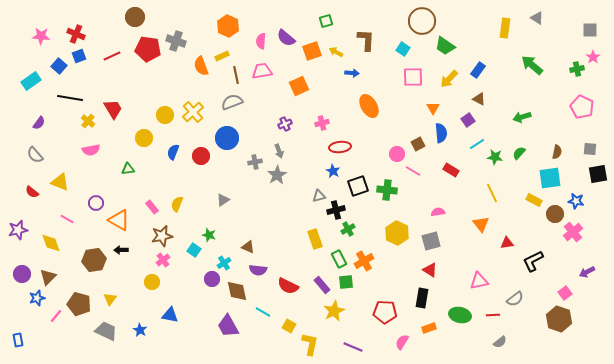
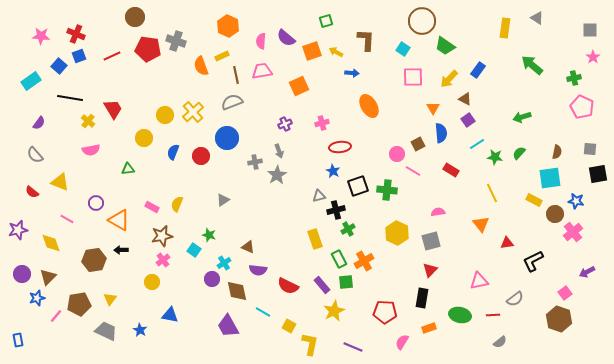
green cross at (577, 69): moved 3 px left, 9 px down
brown triangle at (479, 99): moved 14 px left
pink rectangle at (152, 207): rotated 24 degrees counterclockwise
red triangle at (430, 270): rotated 42 degrees clockwise
brown pentagon at (79, 304): rotated 25 degrees counterclockwise
